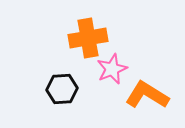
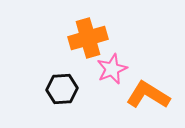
orange cross: rotated 6 degrees counterclockwise
orange L-shape: moved 1 px right
